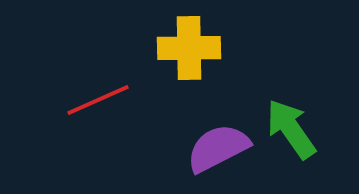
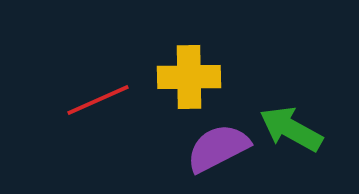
yellow cross: moved 29 px down
green arrow: rotated 26 degrees counterclockwise
